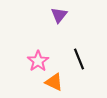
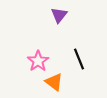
orange triangle: rotated 12 degrees clockwise
